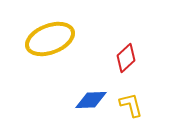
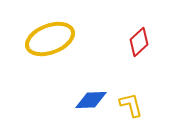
red diamond: moved 13 px right, 16 px up
